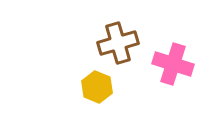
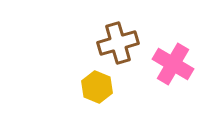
pink cross: rotated 12 degrees clockwise
